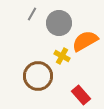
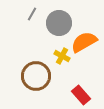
orange semicircle: moved 1 px left, 1 px down
brown circle: moved 2 px left
